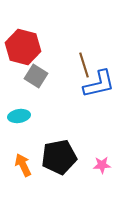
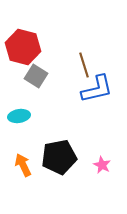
blue L-shape: moved 2 px left, 5 px down
pink star: rotated 30 degrees clockwise
